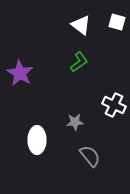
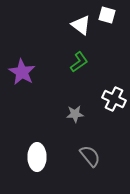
white square: moved 10 px left, 7 px up
purple star: moved 2 px right, 1 px up
white cross: moved 6 px up
gray star: moved 8 px up
white ellipse: moved 17 px down
